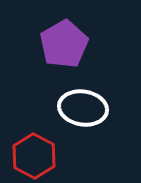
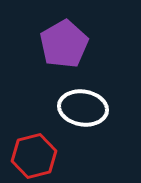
red hexagon: rotated 18 degrees clockwise
